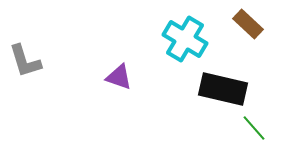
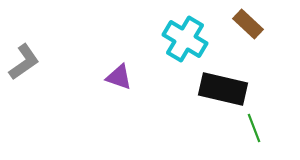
gray L-shape: moved 1 px left, 1 px down; rotated 108 degrees counterclockwise
green line: rotated 20 degrees clockwise
